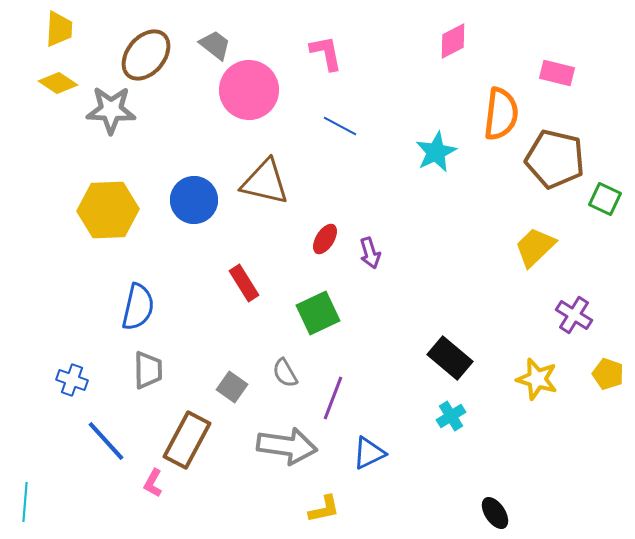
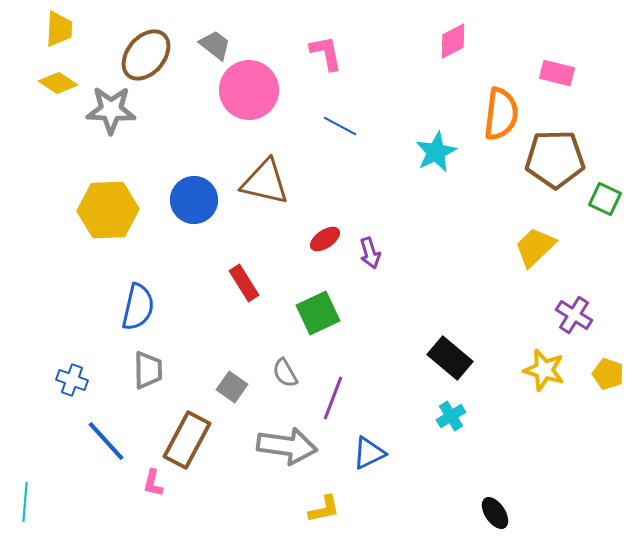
brown pentagon at (555, 159): rotated 14 degrees counterclockwise
red ellipse at (325, 239): rotated 24 degrees clockwise
yellow star at (537, 379): moved 7 px right, 9 px up
pink L-shape at (153, 483): rotated 16 degrees counterclockwise
